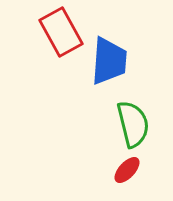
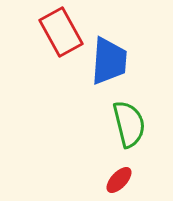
green semicircle: moved 4 px left
red ellipse: moved 8 px left, 10 px down
